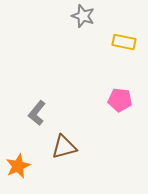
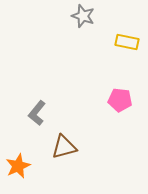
yellow rectangle: moved 3 px right
